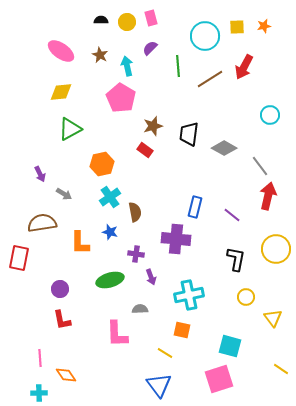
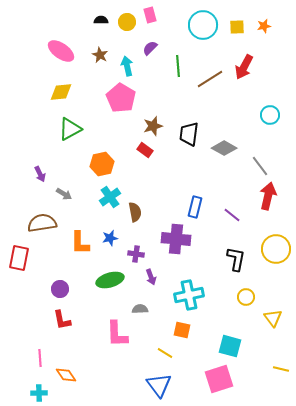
pink rectangle at (151, 18): moved 1 px left, 3 px up
cyan circle at (205, 36): moved 2 px left, 11 px up
blue star at (110, 232): moved 6 px down; rotated 28 degrees counterclockwise
yellow line at (281, 369): rotated 21 degrees counterclockwise
